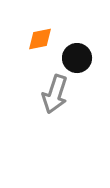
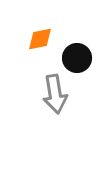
gray arrow: rotated 27 degrees counterclockwise
